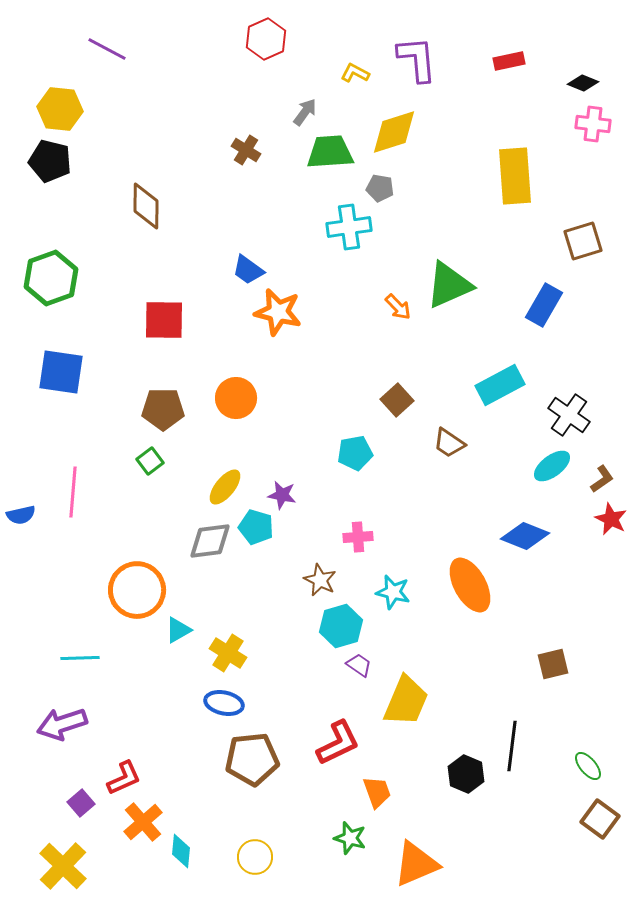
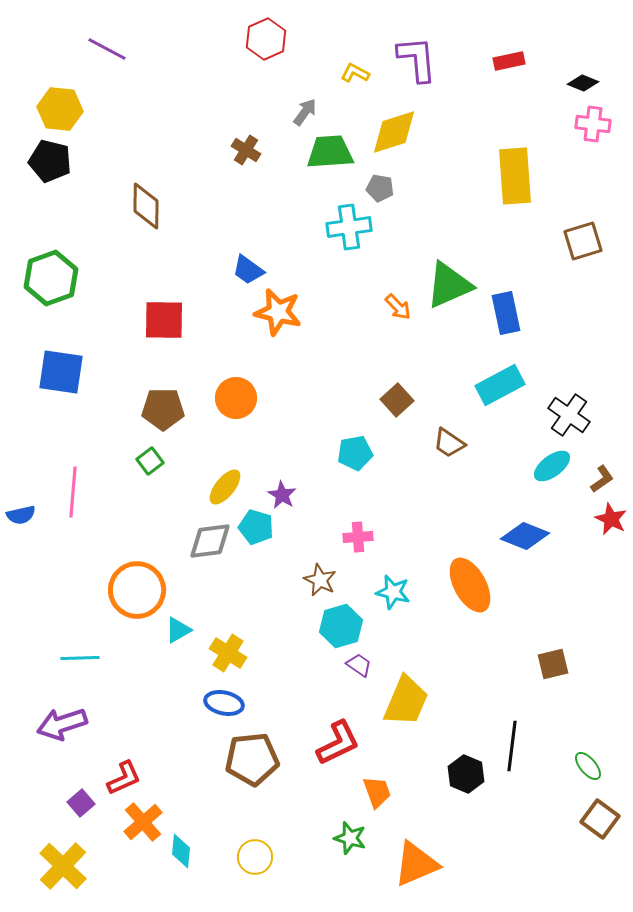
blue rectangle at (544, 305): moved 38 px left, 8 px down; rotated 42 degrees counterclockwise
purple star at (282, 495): rotated 20 degrees clockwise
